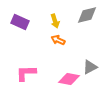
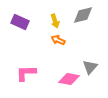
gray diamond: moved 4 px left
gray triangle: rotated 21 degrees counterclockwise
